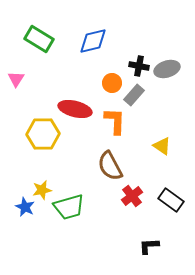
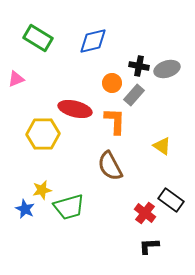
green rectangle: moved 1 px left, 1 px up
pink triangle: rotated 36 degrees clockwise
red cross: moved 13 px right, 17 px down; rotated 15 degrees counterclockwise
blue star: moved 2 px down
